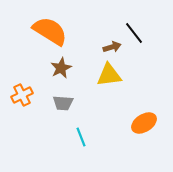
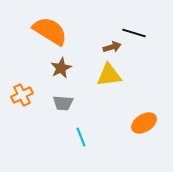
black line: rotated 35 degrees counterclockwise
